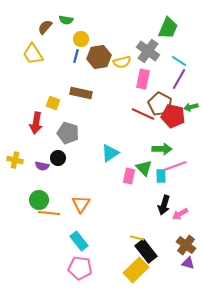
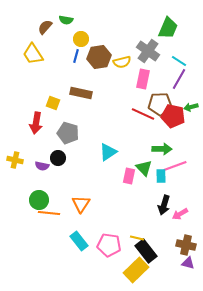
brown pentagon at (160, 104): rotated 30 degrees counterclockwise
cyan triangle at (110, 153): moved 2 px left, 1 px up
brown cross at (186, 245): rotated 24 degrees counterclockwise
pink pentagon at (80, 268): moved 29 px right, 23 px up
